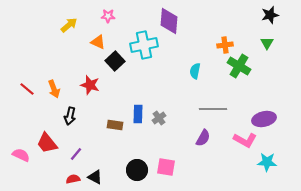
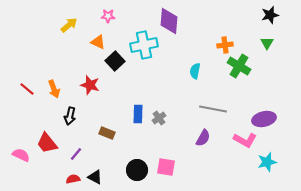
gray line: rotated 12 degrees clockwise
brown rectangle: moved 8 px left, 8 px down; rotated 14 degrees clockwise
cyan star: rotated 18 degrees counterclockwise
